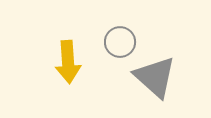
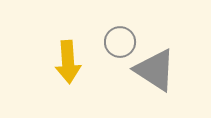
gray triangle: moved 7 px up; rotated 9 degrees counterclockwise
